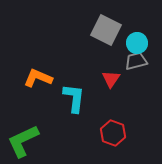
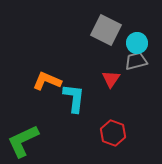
orange L-shape: moved 9 px right, 3 px down
